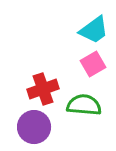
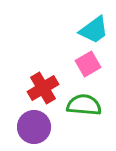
pink square: moved 5 px left
red cross: moved 1 px up; rotated 12 degrees counterclockwise
